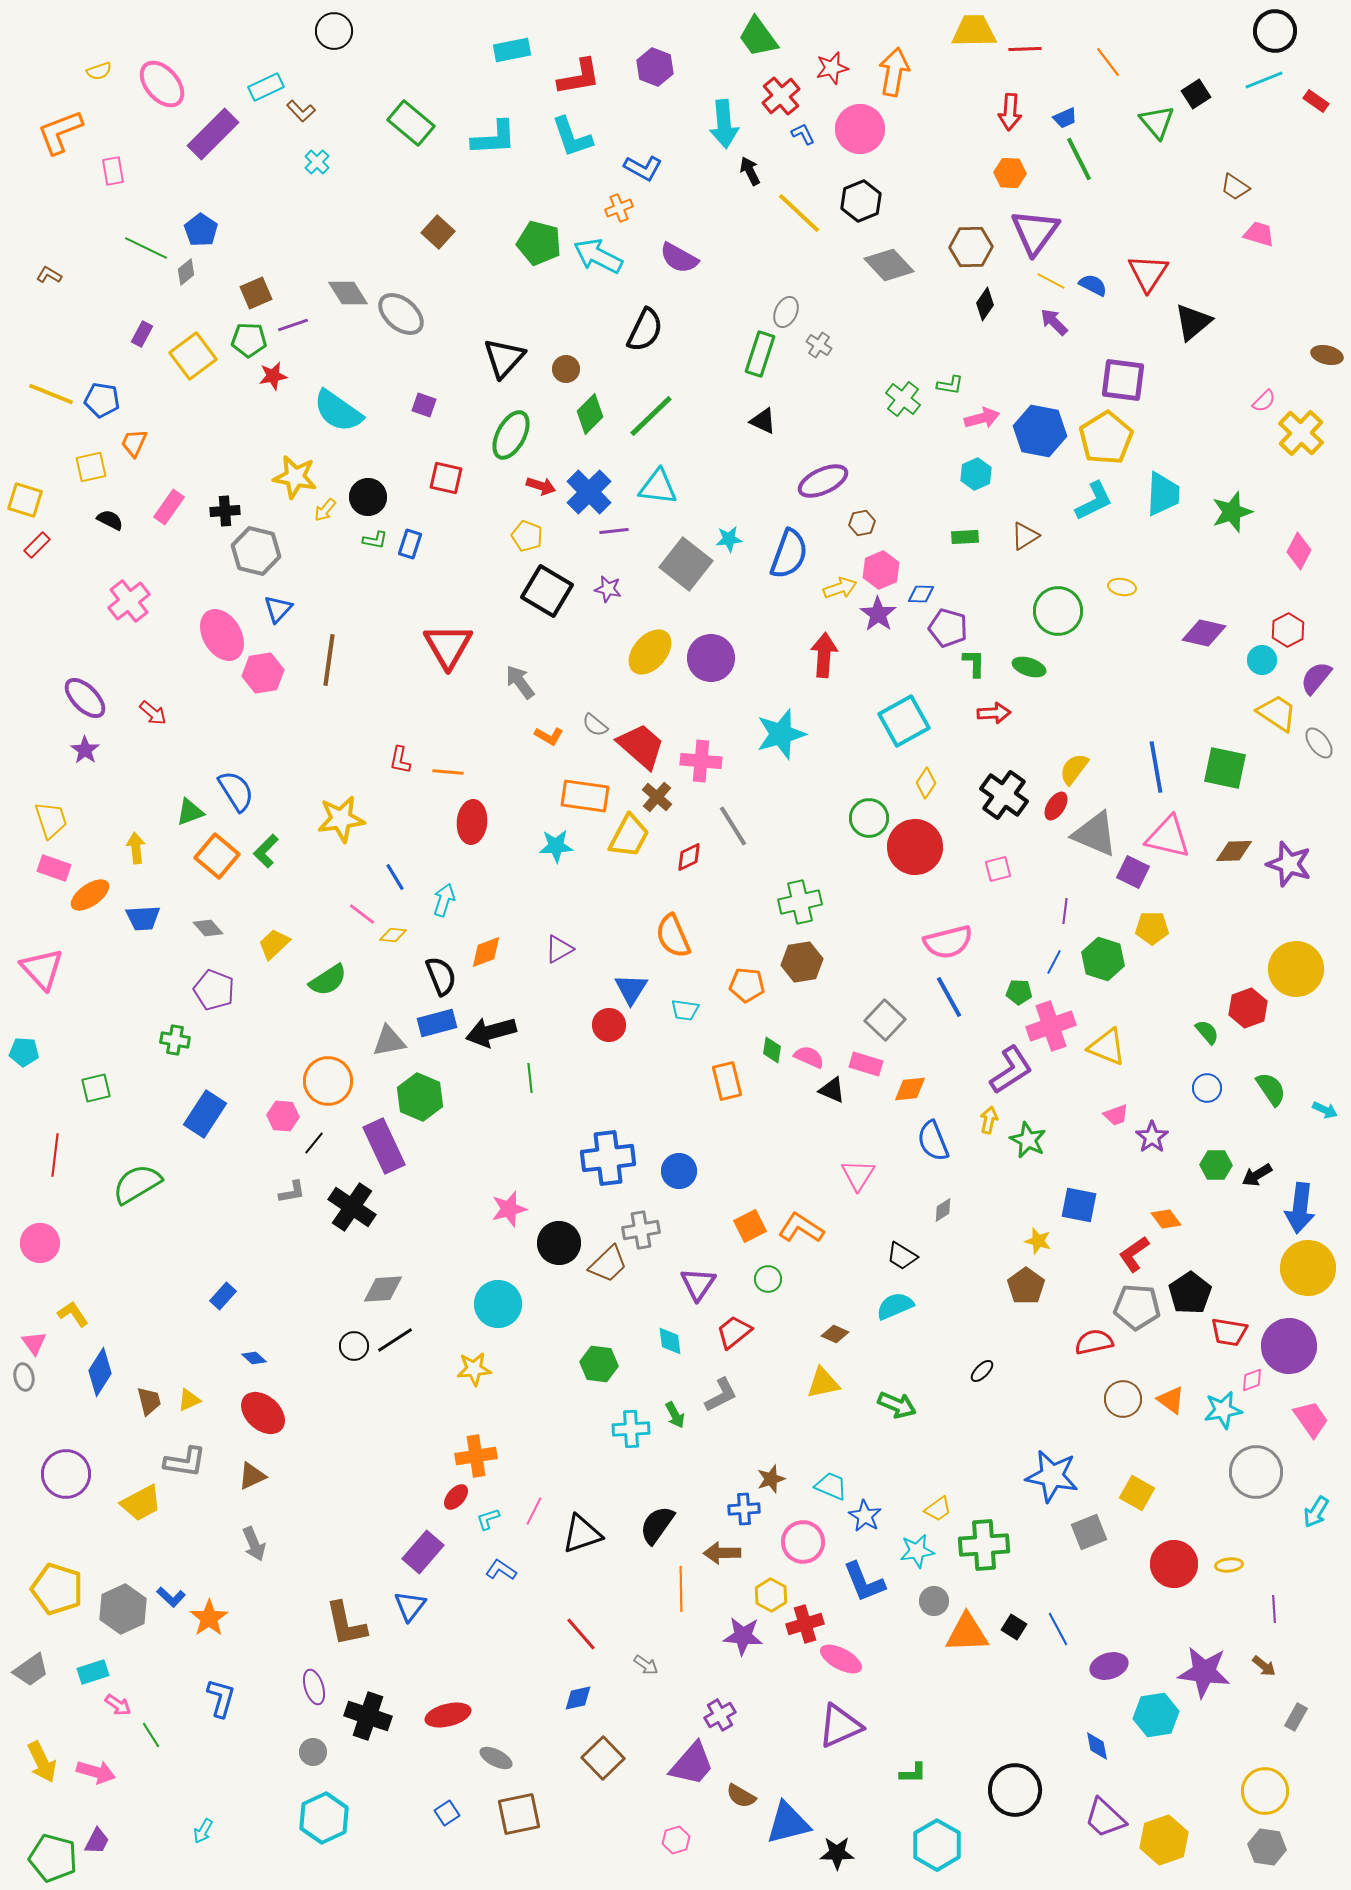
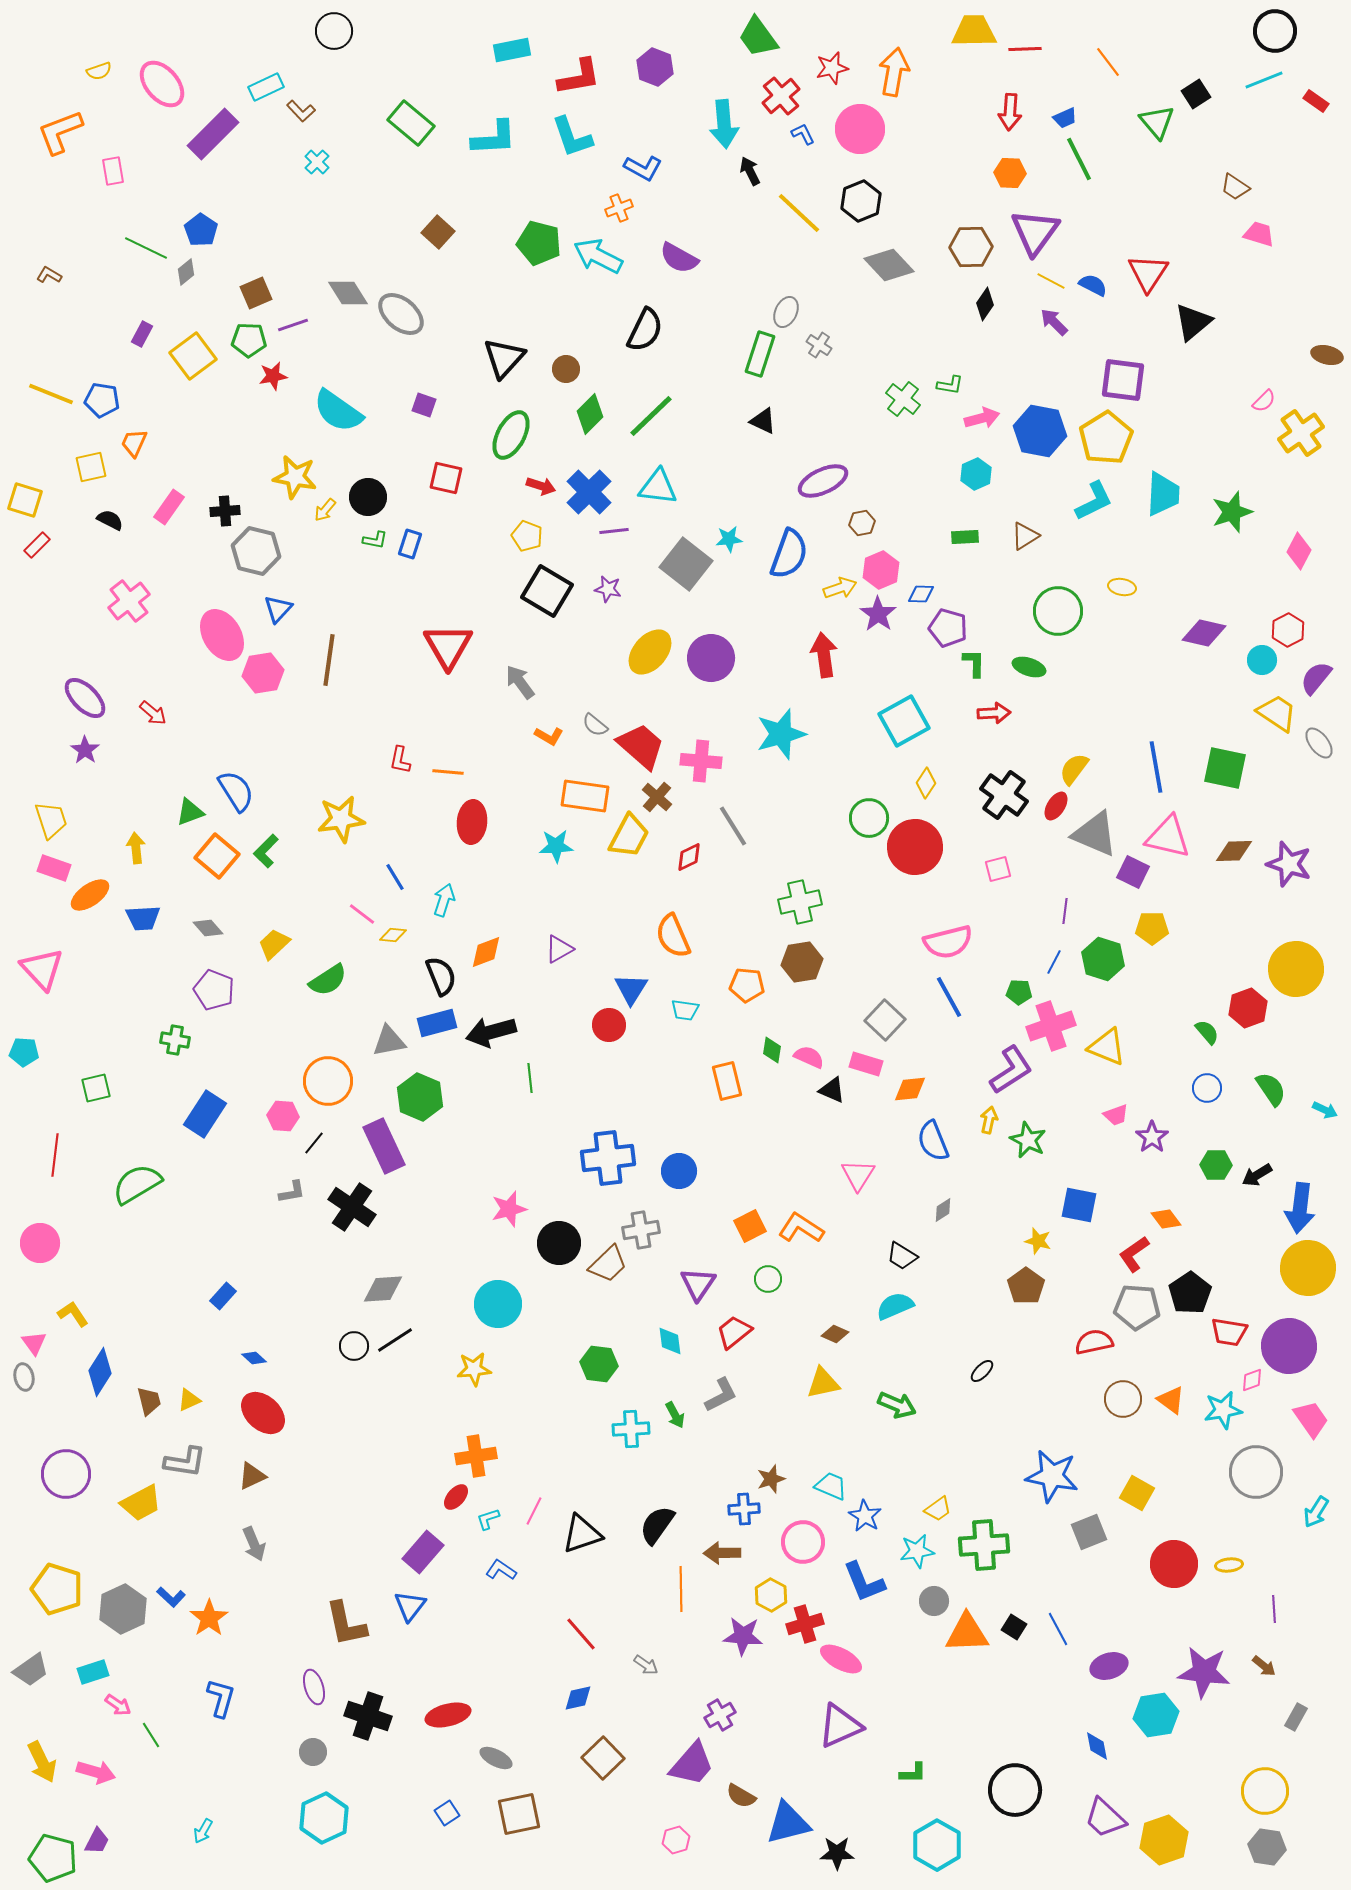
yellow cross at (1301, 433): rotated 12 degrees clockwise
red arrow at (824, 655): rotated 12 degrees counterclockwise
